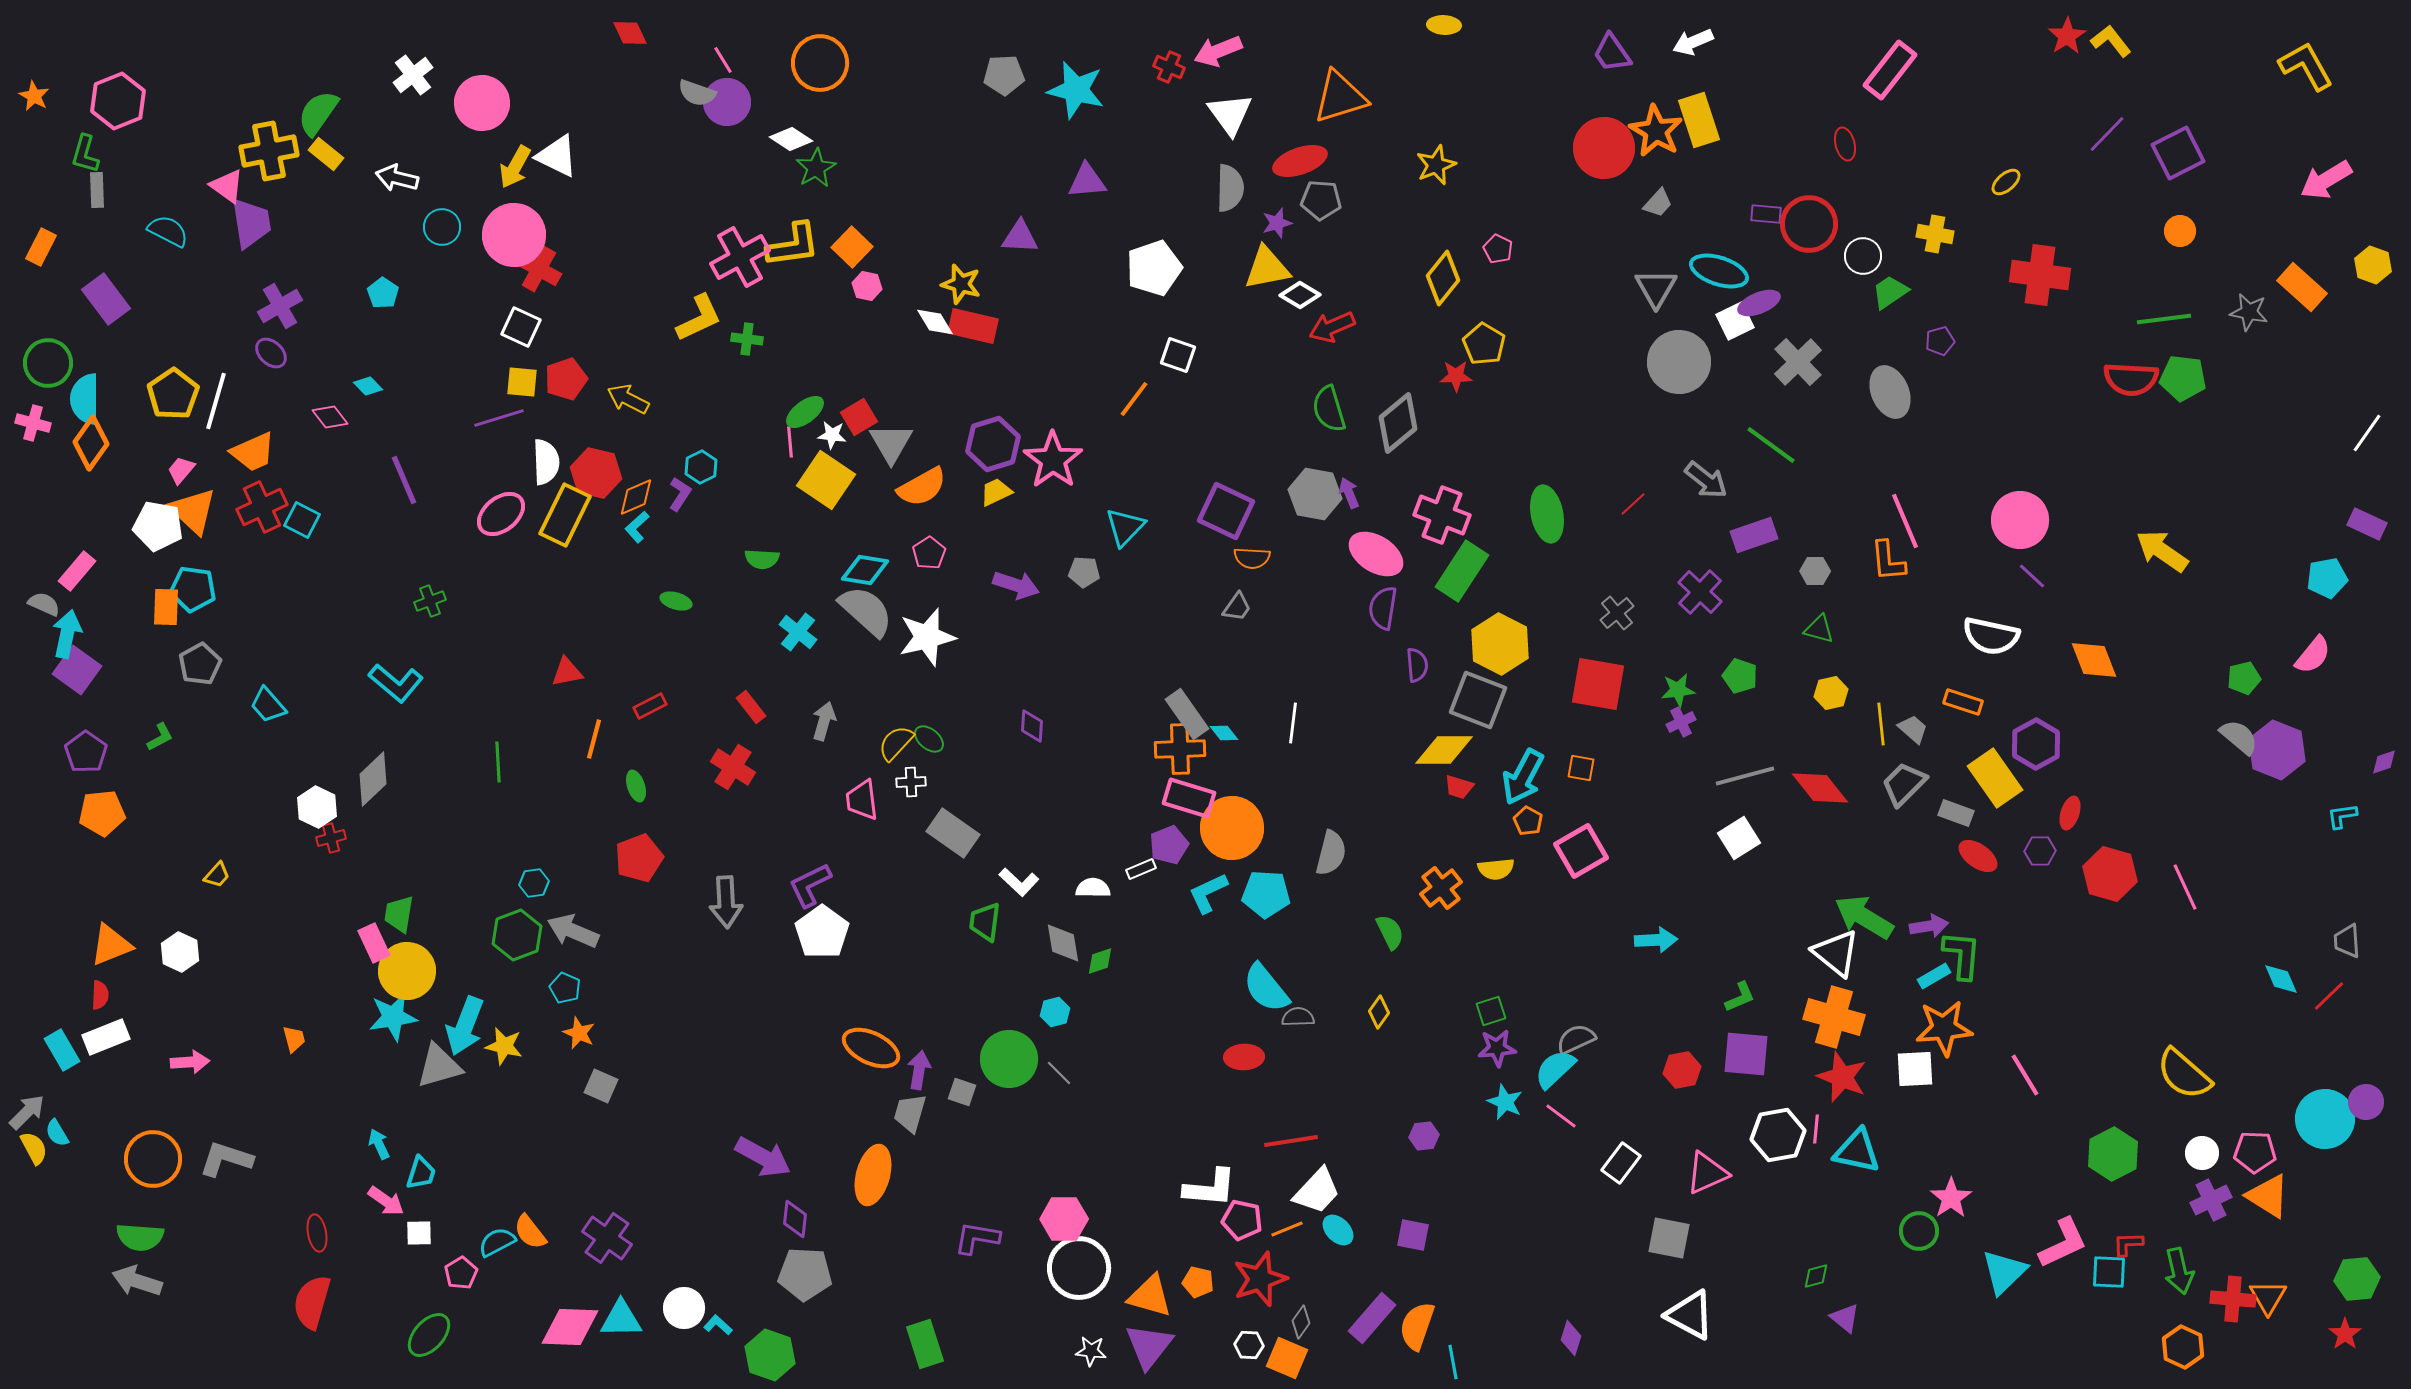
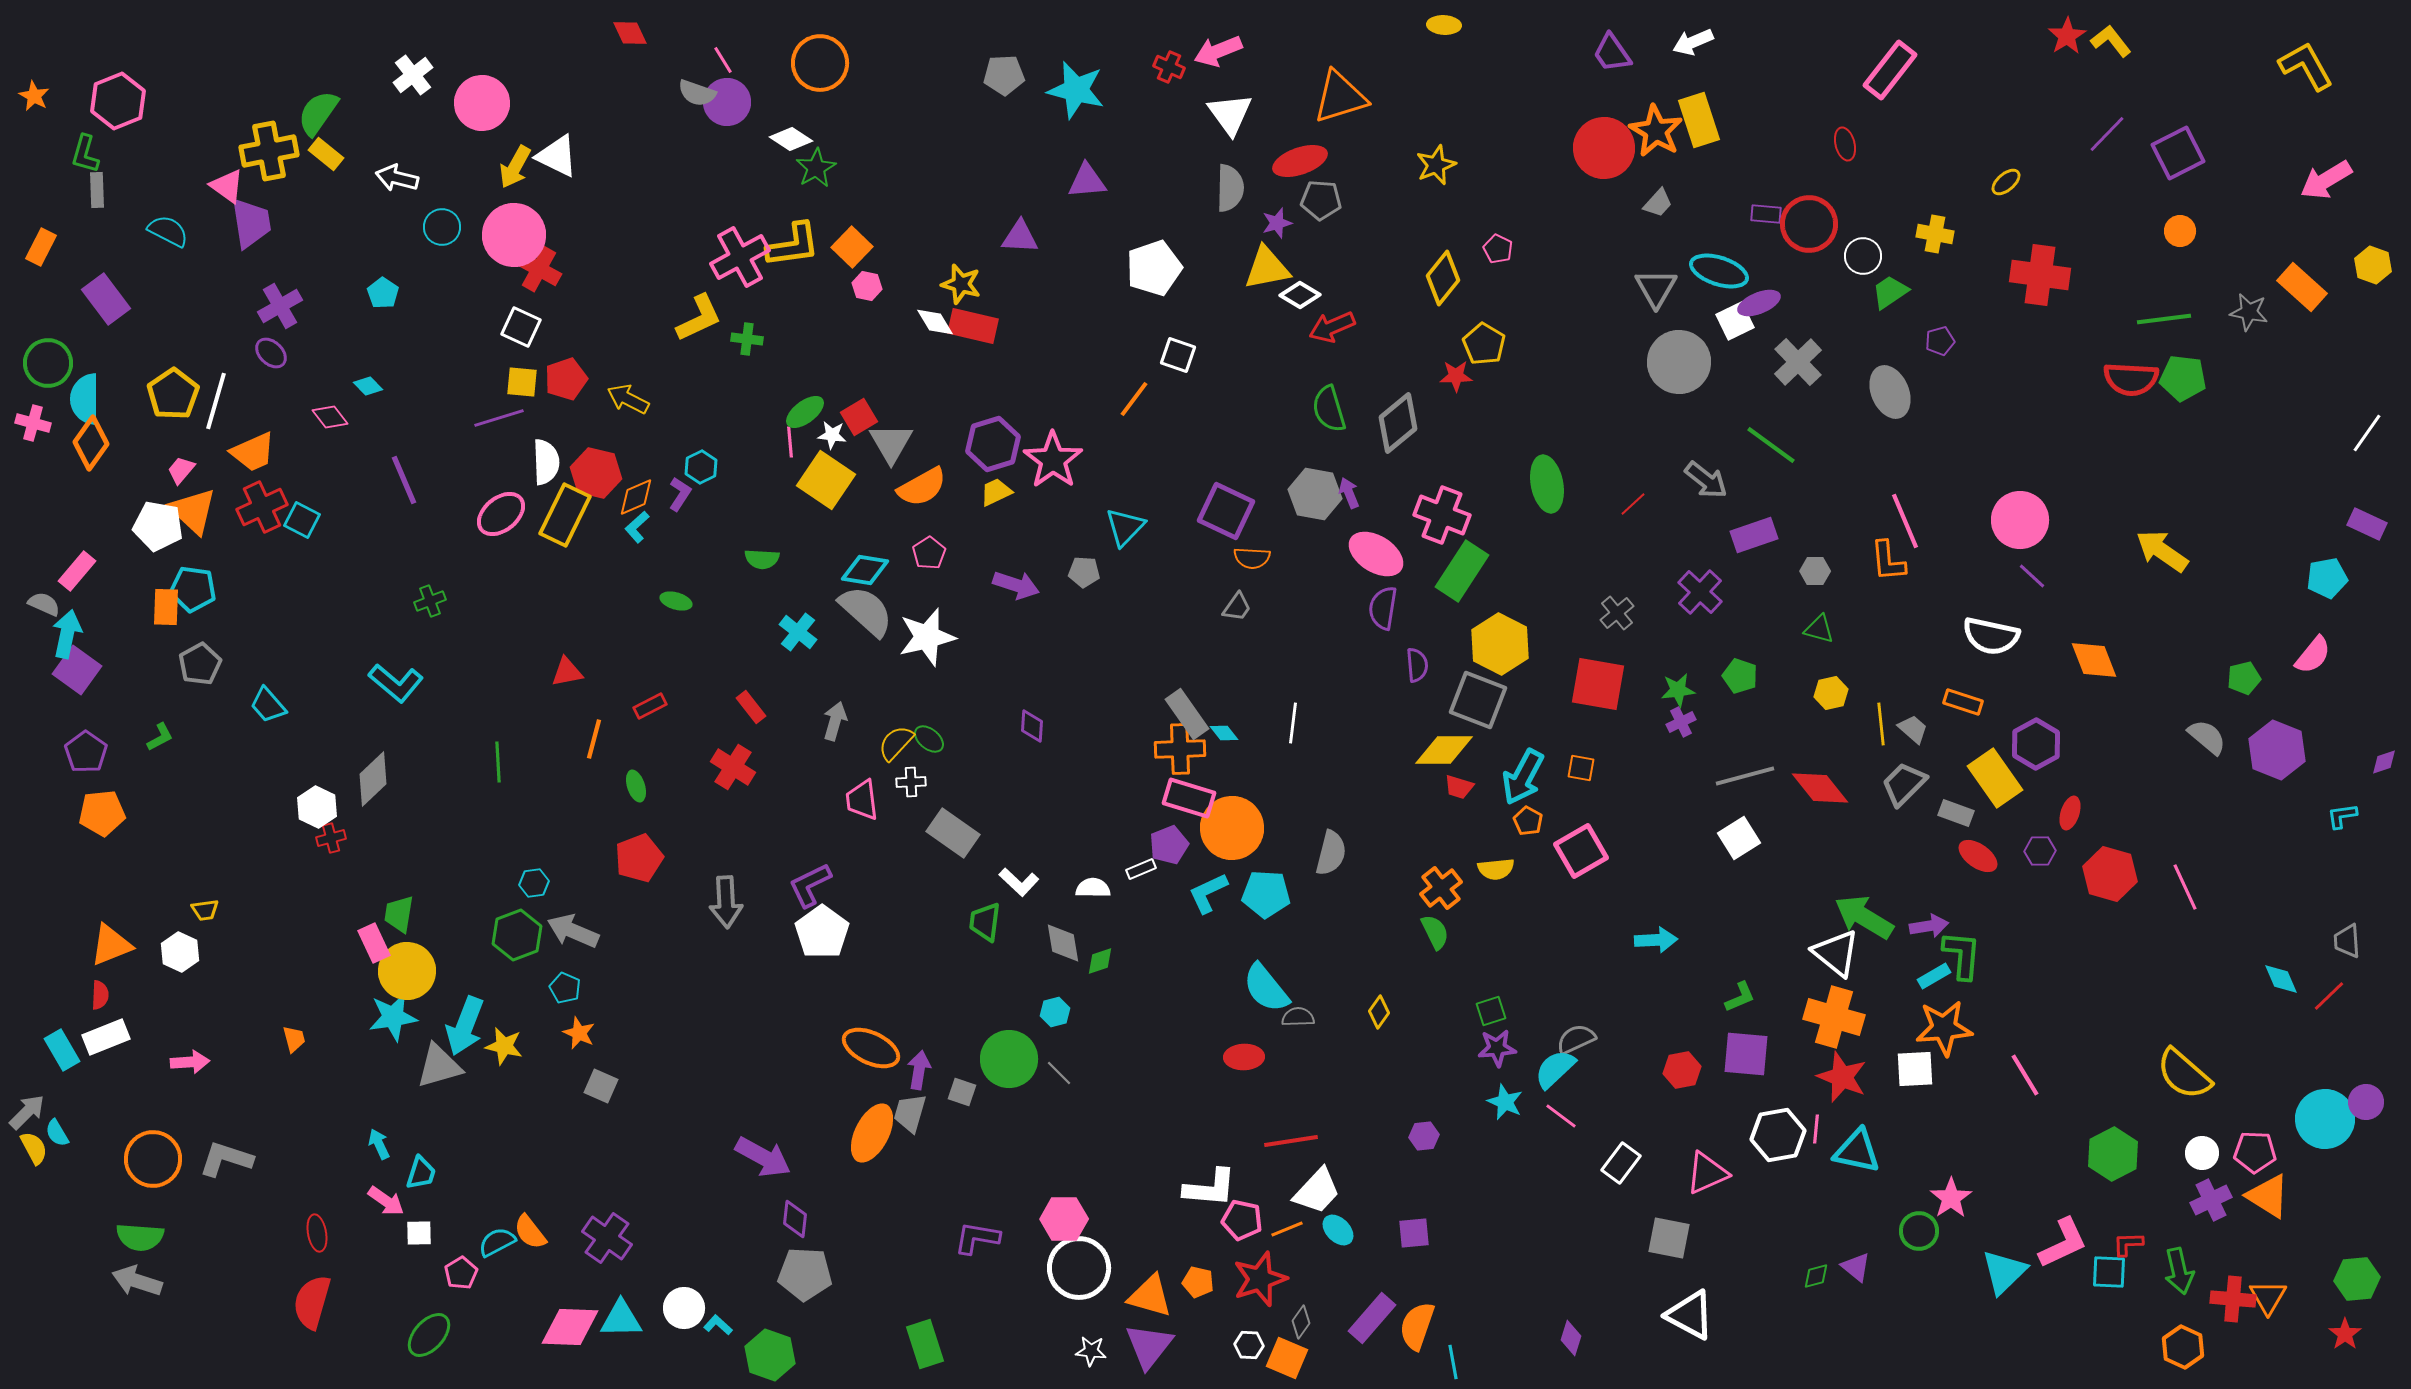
green ellipse at (1547, 514): moved 30 px up
gray arrow at (824, 721): moved 11 px right
gray semicircle at (2239, 737): moved 32 px left
yellow trapezoid at (217, 875): moved 12 px left, 35 px down; rotated 40 degrees clockwise
green semicircle at (1390, 932): moved 45 px right
orange ellipse at (873, 1175): moved 1 px left, 42 px up; rotated 12 degrees clockwise
purple square at (1413, 1235): moved 1 px right, 2 px up; rotated 16 degrees counterclockwise
purple triangle at (1845, 1318): moved 11 px right, 51 px up
